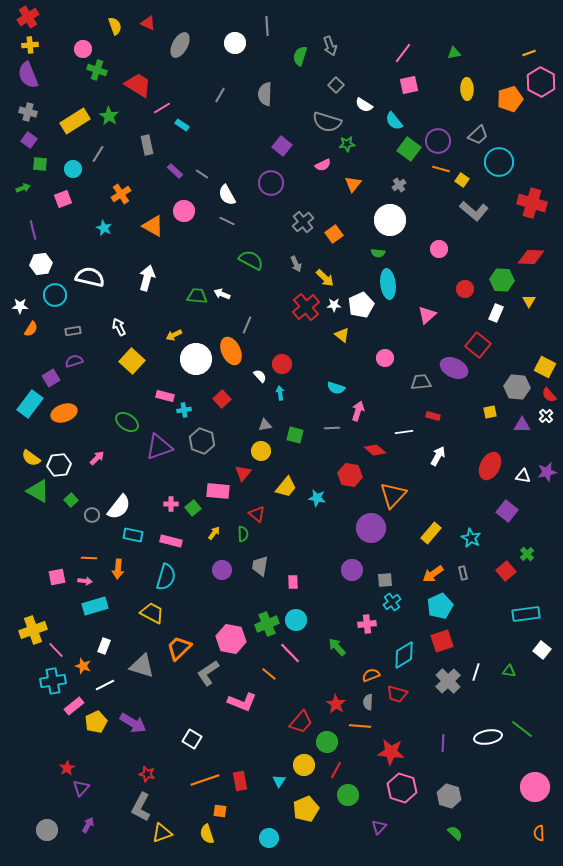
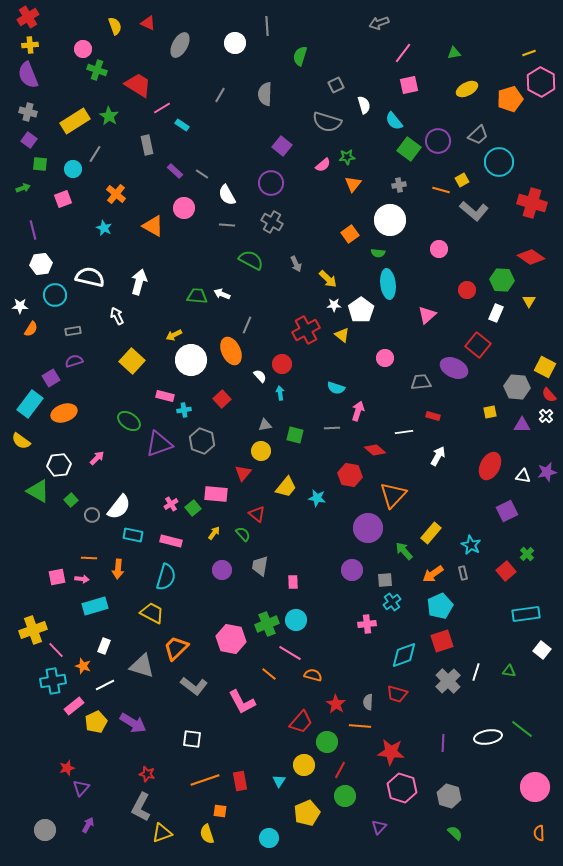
gray arrow at (330, 46): moved 49 px right, 23 px up; rotated 90 degrees clockwise
gray square at (336, 85): rotated 21 degrees clockwise
yellow ellipse at (467, 89): rotated 65 degrees clockwise
white semicircle at (364, 105): rotated 138 degrees counterclockwise
green star at (347, 144): moved 13 px down
gray line at (98, 154): moved 3 px left
pink semicircle at (323, 165): rotated 14 degrees counterclockwise
orange line at (441, 169): moved 21 px down
yellow square at (462, 180): rotated 24 degrees clockwise
gray cross at (399, 185): rotated 24 degrees clockwise
orange cross at (121, 194): moved 5 px left; rotated 18 degrees counterclockwise
pink circle at (184, 211): moved 3 px up
gray line at (227, 221): moved 4 px down; rotated 21 degrees counterclockwise
gray cross at (303, 222): moved 31 px left; rotated 20 degrees counterclockwise
orange square at (334, 234): moved 16 px right
red diamond at (531, 257): rotated 32 degrees clockwise
white arrow at (147, 278): moved 8 px left, 4 px down
yellow arrow at (325, 278): moved 3 px right, 1 px down
red circle at (465, 289): moved 2 px right, 1 px down
white pentagon at (361, 305): moved 5 px down; rotated 10 degrees counterclockwise
red cross at (306, 307): moved 23 px down; rotated 12 degrees clockwise
white arrow at (119, 327): moved 2 px left, 11 px up
white circle at (196, 359): moved 5 px left, 1 px down
green ellipse at (127, 422): moved 2 px right, 1 px up
purple triangle at (159, 447): moved 3 px up
yellow semicircle at (31, 458): moved 10 px left, 17 px up
pink rectangle at (218, 491): moved 2 px left, 3 px down
pink cross at (171, 504): rotated 32 degrees counterclockwise
purple square at (507, 511): rotated 25 degrees clockwise
purple circle at (371, 528): moved 3 px left
green semicircle at (243, 534): rotated 42 degrees counterclockwise
cyan star at (471, 538): moved 7 px down
pink arrow at (85, 581): moved 3 px left, 2 px up
green arrow at (337, 647): moved 67 px right, 96 px up
orange trapezoid at (179, 648): moved 3 px left
pink line at (290, 653): rotated 15 degrees counterclockwise
cyan diamond at (404, 655): rotated 12 degrees clockwise
gray L-shape at (208, 673): moved 14 px left, 13 px down; rotated 108 degrees counterclockwise
orange semicircle at (371, 675): moved 58 px left; rotated 36 degrees clockwise
pink L-shape at (242, 702): rotated 40 degrees clockwise
white square at (192, 739): rotated 24 degrees counterclockwise
red star at (67, 768): rotated 14 degrees clockwise
red line at (336, 770): moved 4 px right
green circle at (348, 795): moved 3 px left, 1 px down
yellow pentagon at (306, 809): moved 1 px right, 4 px down
gray circle at (47, 830): moved 2 px left
